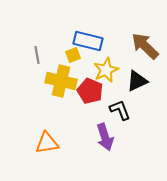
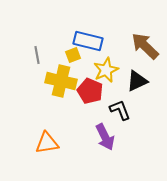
purple arrow: rotated 8 degrees counterclockwise
